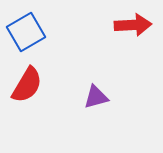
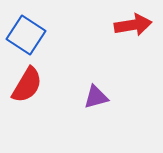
red arrow: rotated 6 degrees counterclockwise
blue square: moved 3 px down; rotated 27 degrees counterclockwise
